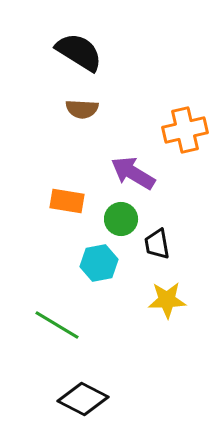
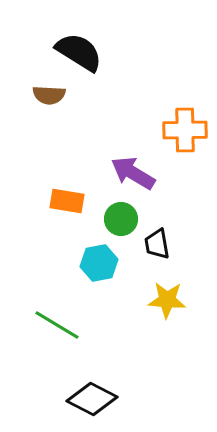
brown semicircle: moved 33 px left, 14 px up
orange cross: rotated 12 degrees clockwise
yellow star: rotated 6 degrees clockwise
black diamond: moved 9 px right
